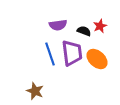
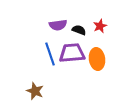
black semicircle: moved 5 px left, 1 px up
purple trapezoid: rotated 88 degrees counterclockwise
orange ellipse: rotated 40 degrees clockwise
